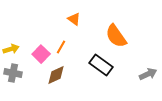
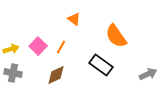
pink square: moved 3 px left, 8 px up
